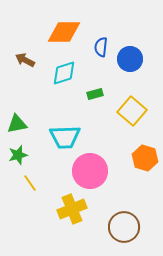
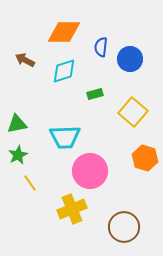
cyan diamond: moved 2 px up
yellow square: moved 1 px right, 1 px down
green star: rotated 12 degrees counterclockwise
